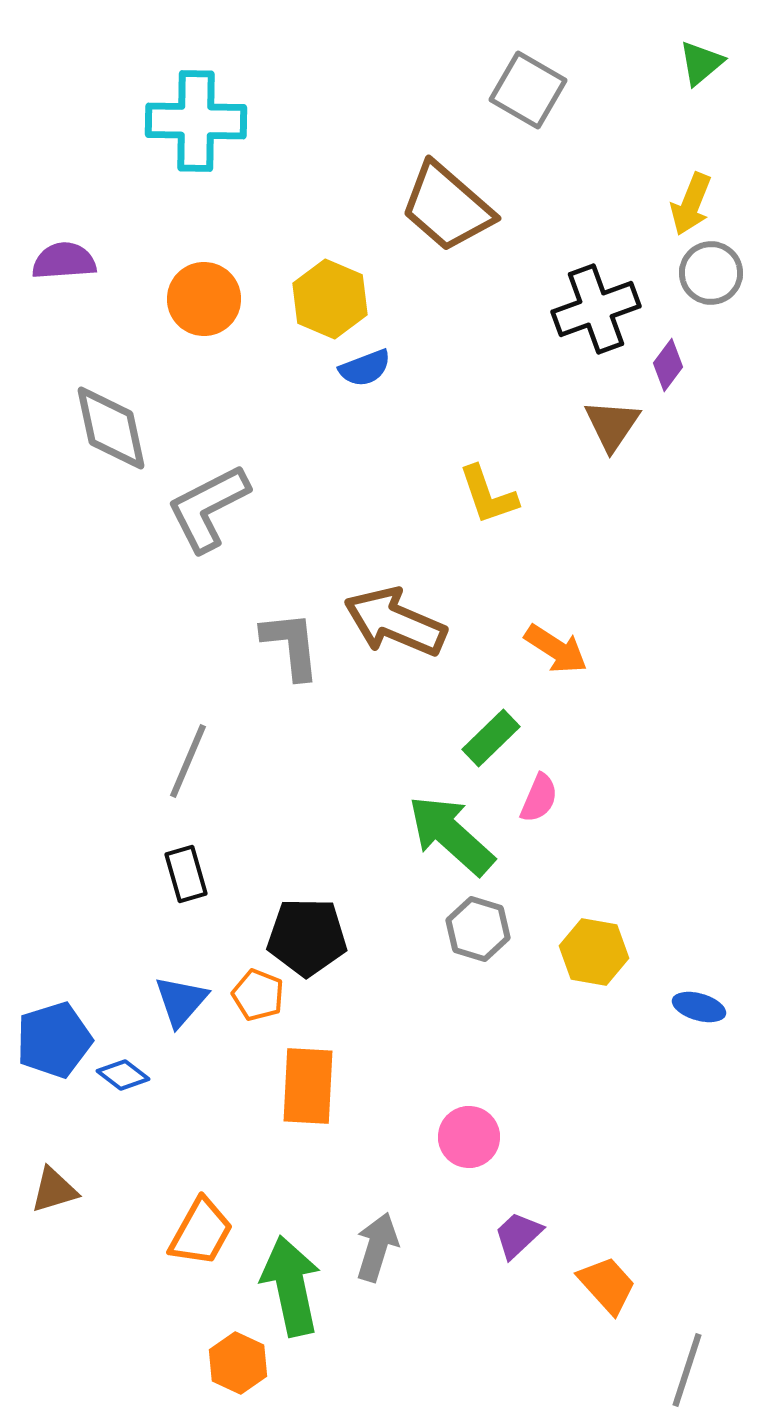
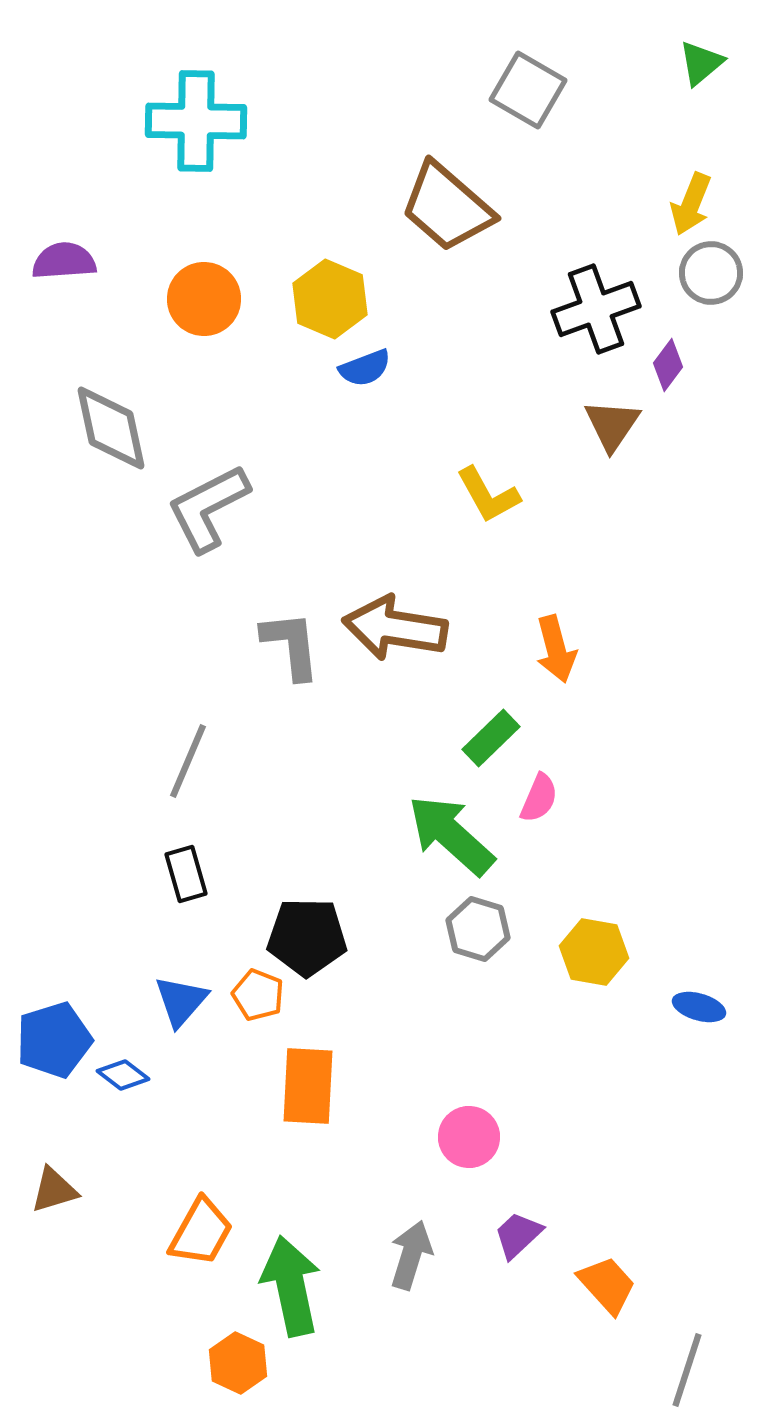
yellow L-shape at (488, 495): rotated 10 degrees counterclockwise
brown arrow at (395, 622): moved 6 px down; rotated 14 degrees counterclockwise
orange arrow at (556, 649): rotated 42 degrees clockwise
gray arrow at (377, 1247): moved 34 px right, 8 px down
